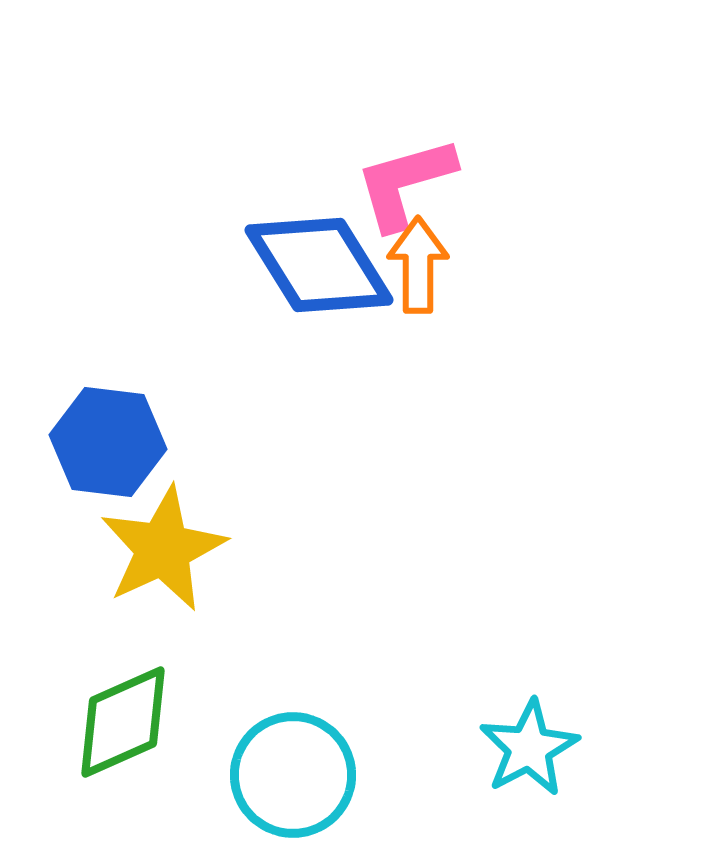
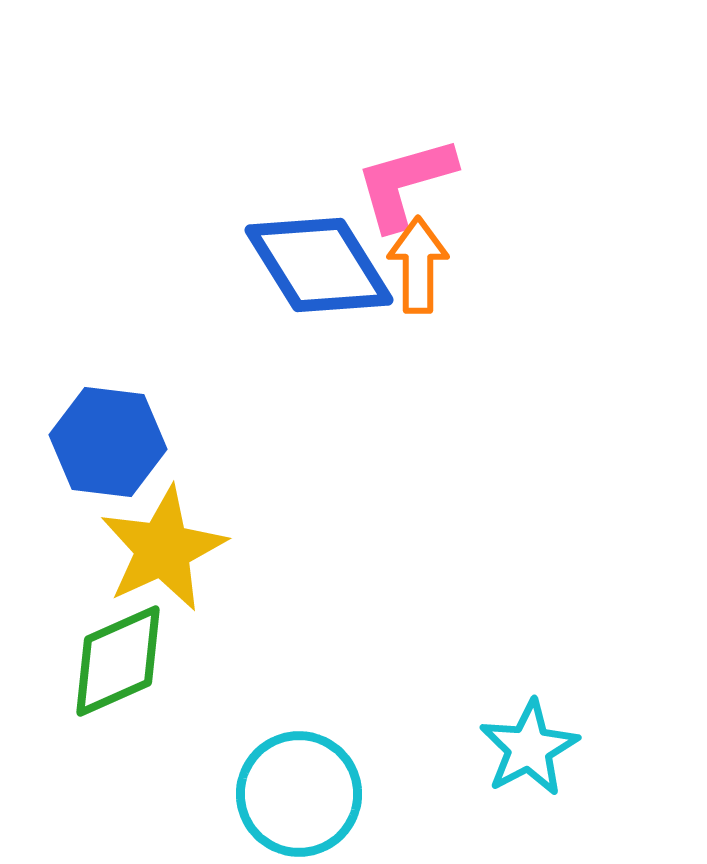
green diamond: moved 5 px left, 61 px up
cyan circle: moved 6 px right, 19 px down
